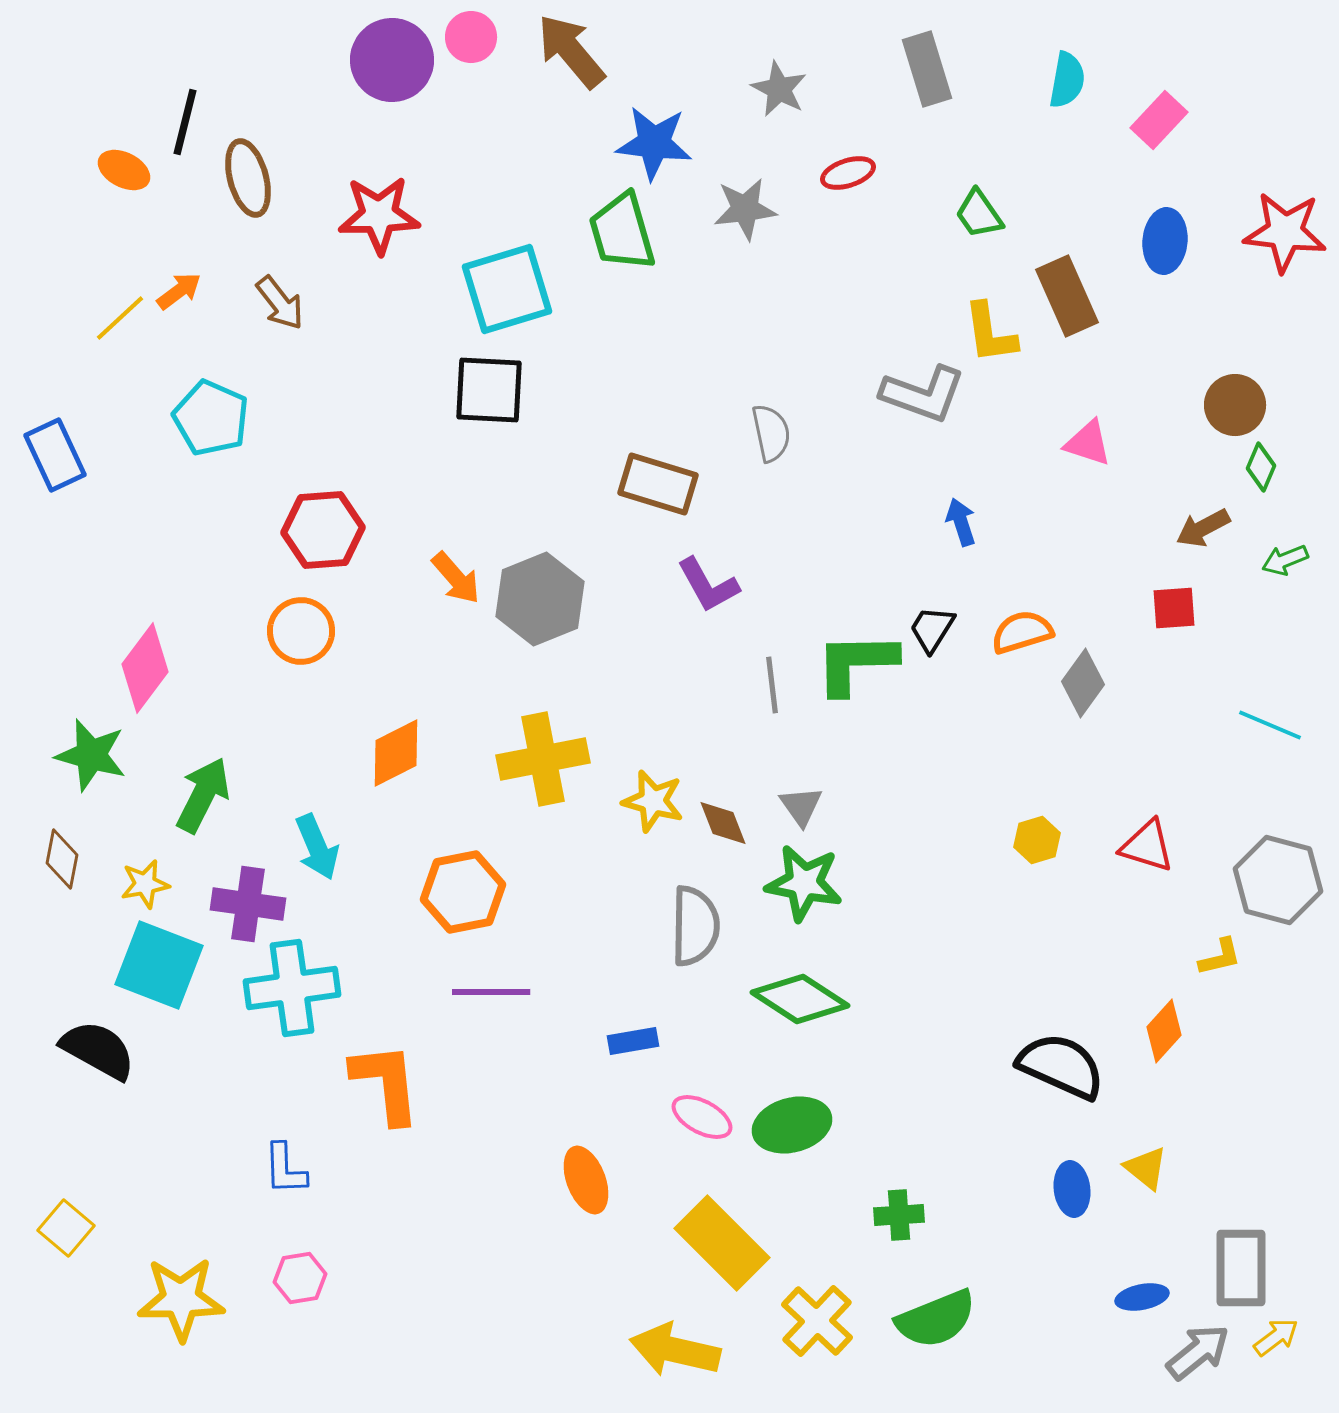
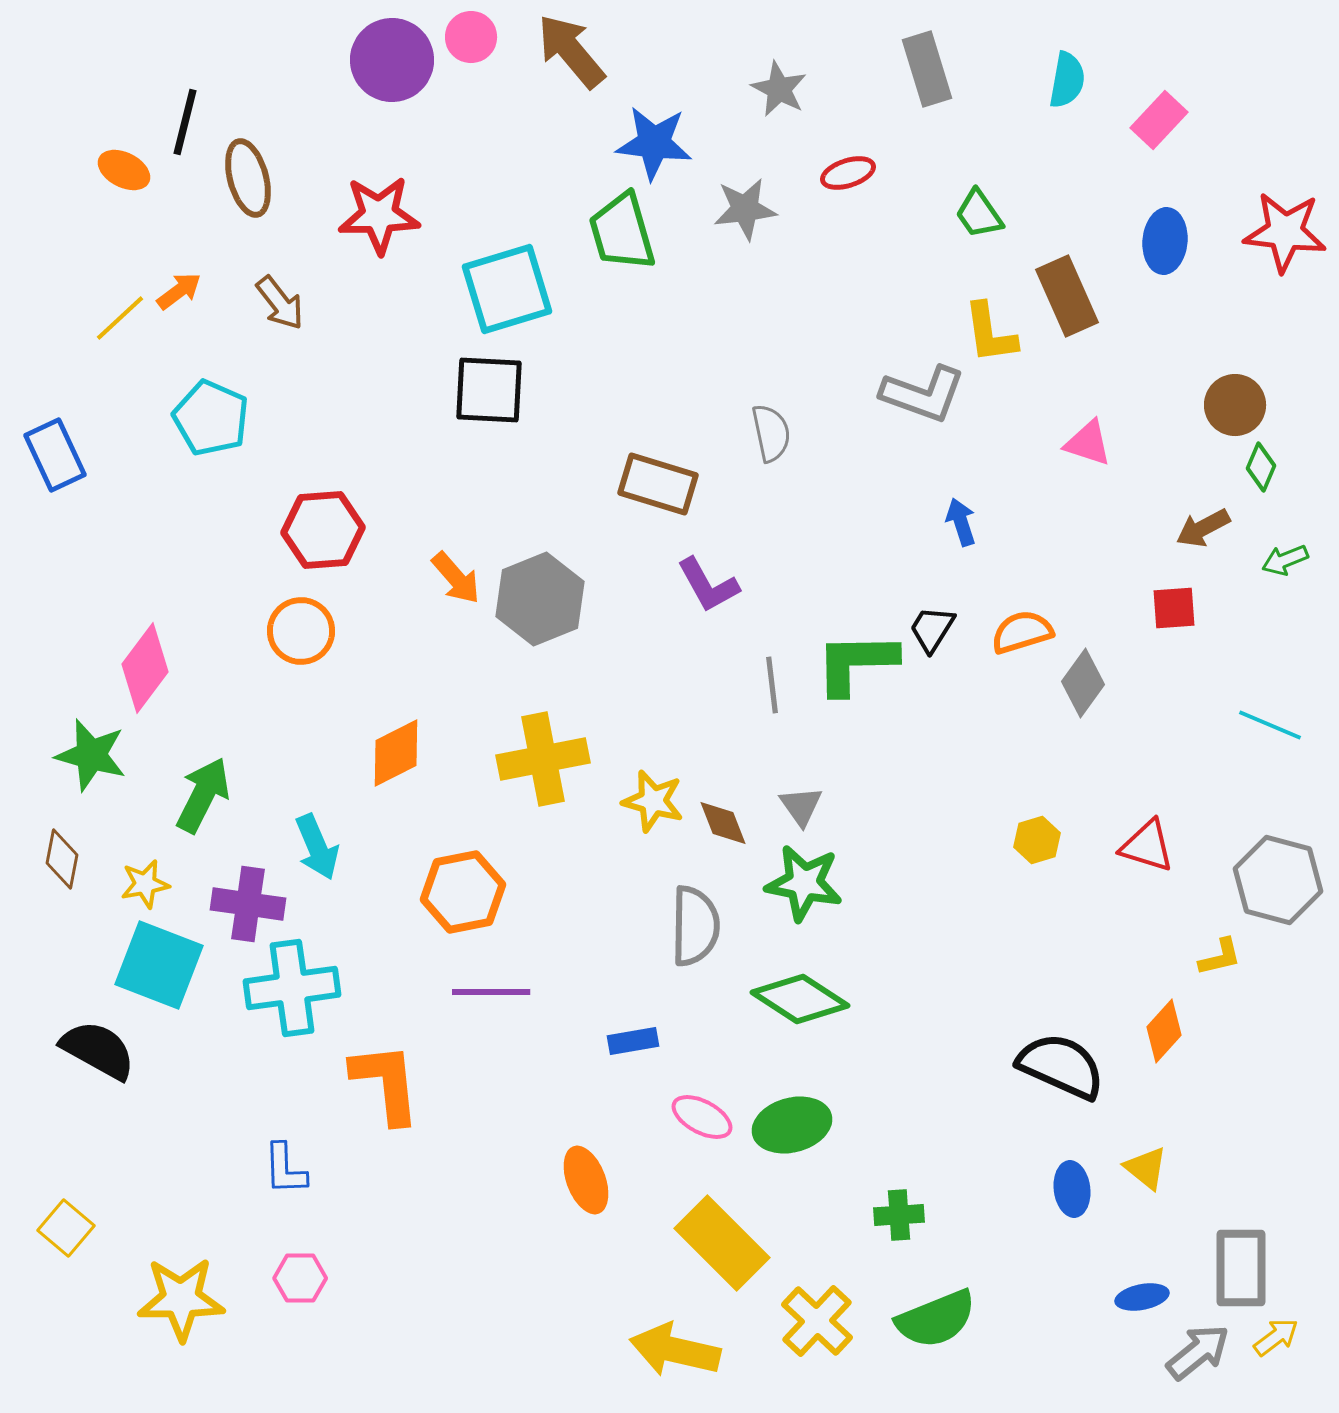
pink hexagon at (300, 1278): rotated 9 degrees clockwise
